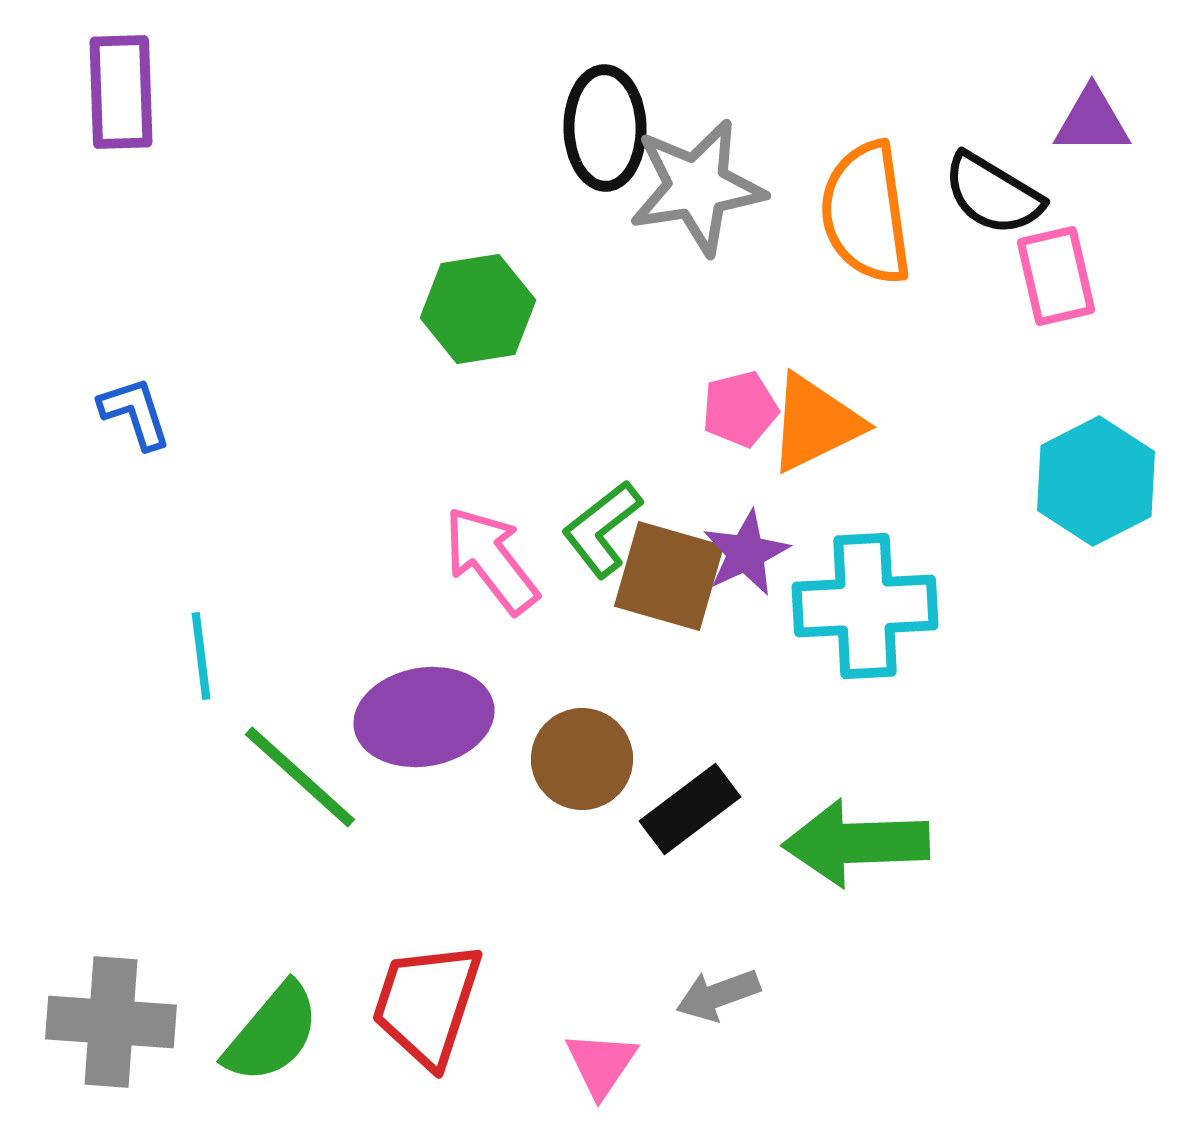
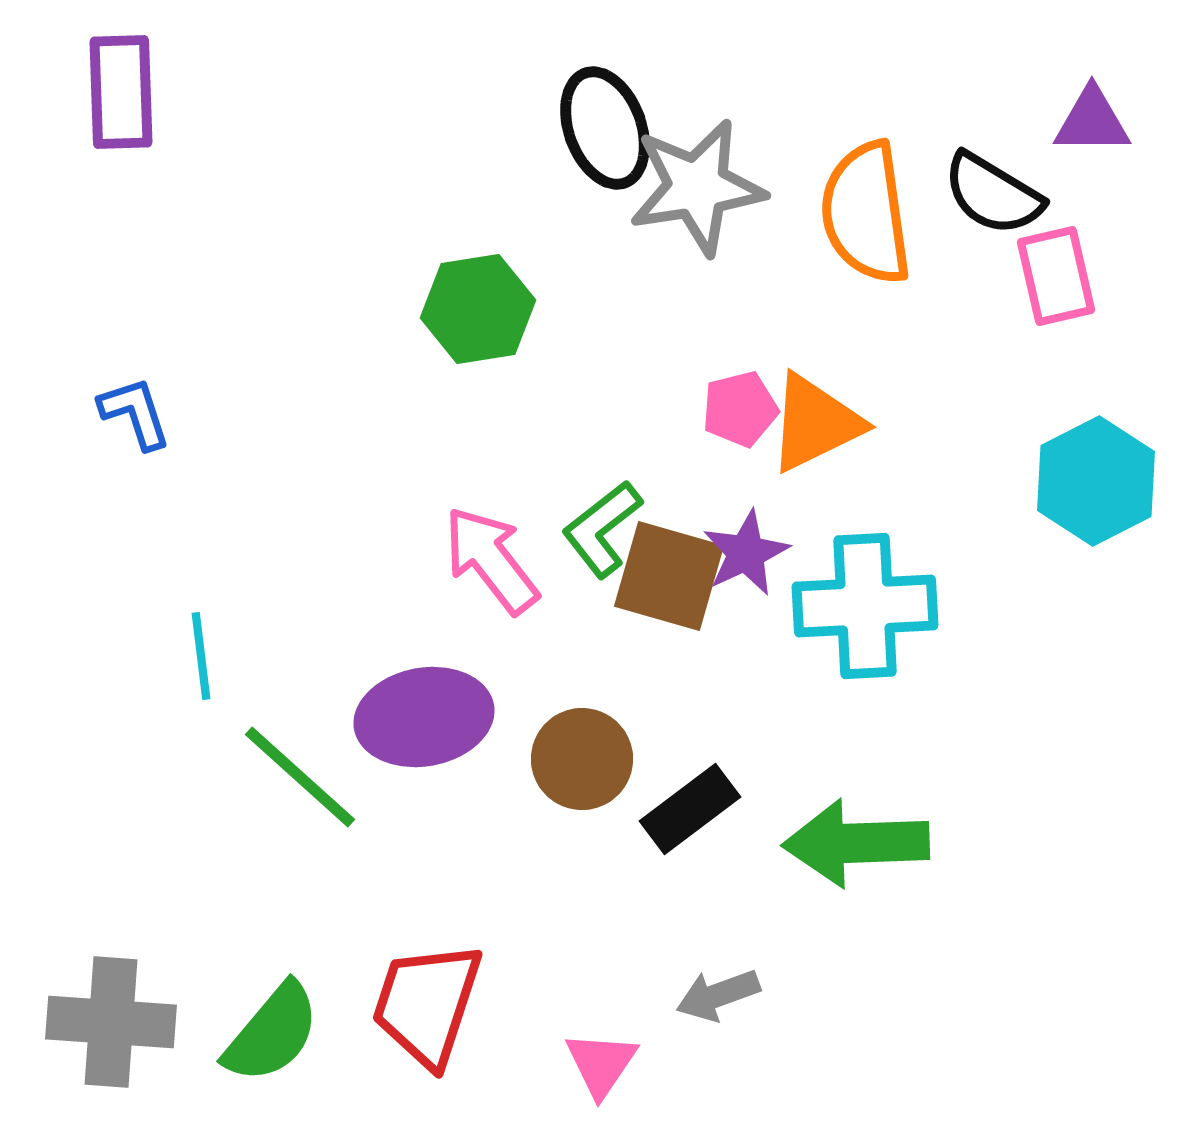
black ellipse: rotated 19 degrees counterclockwise
